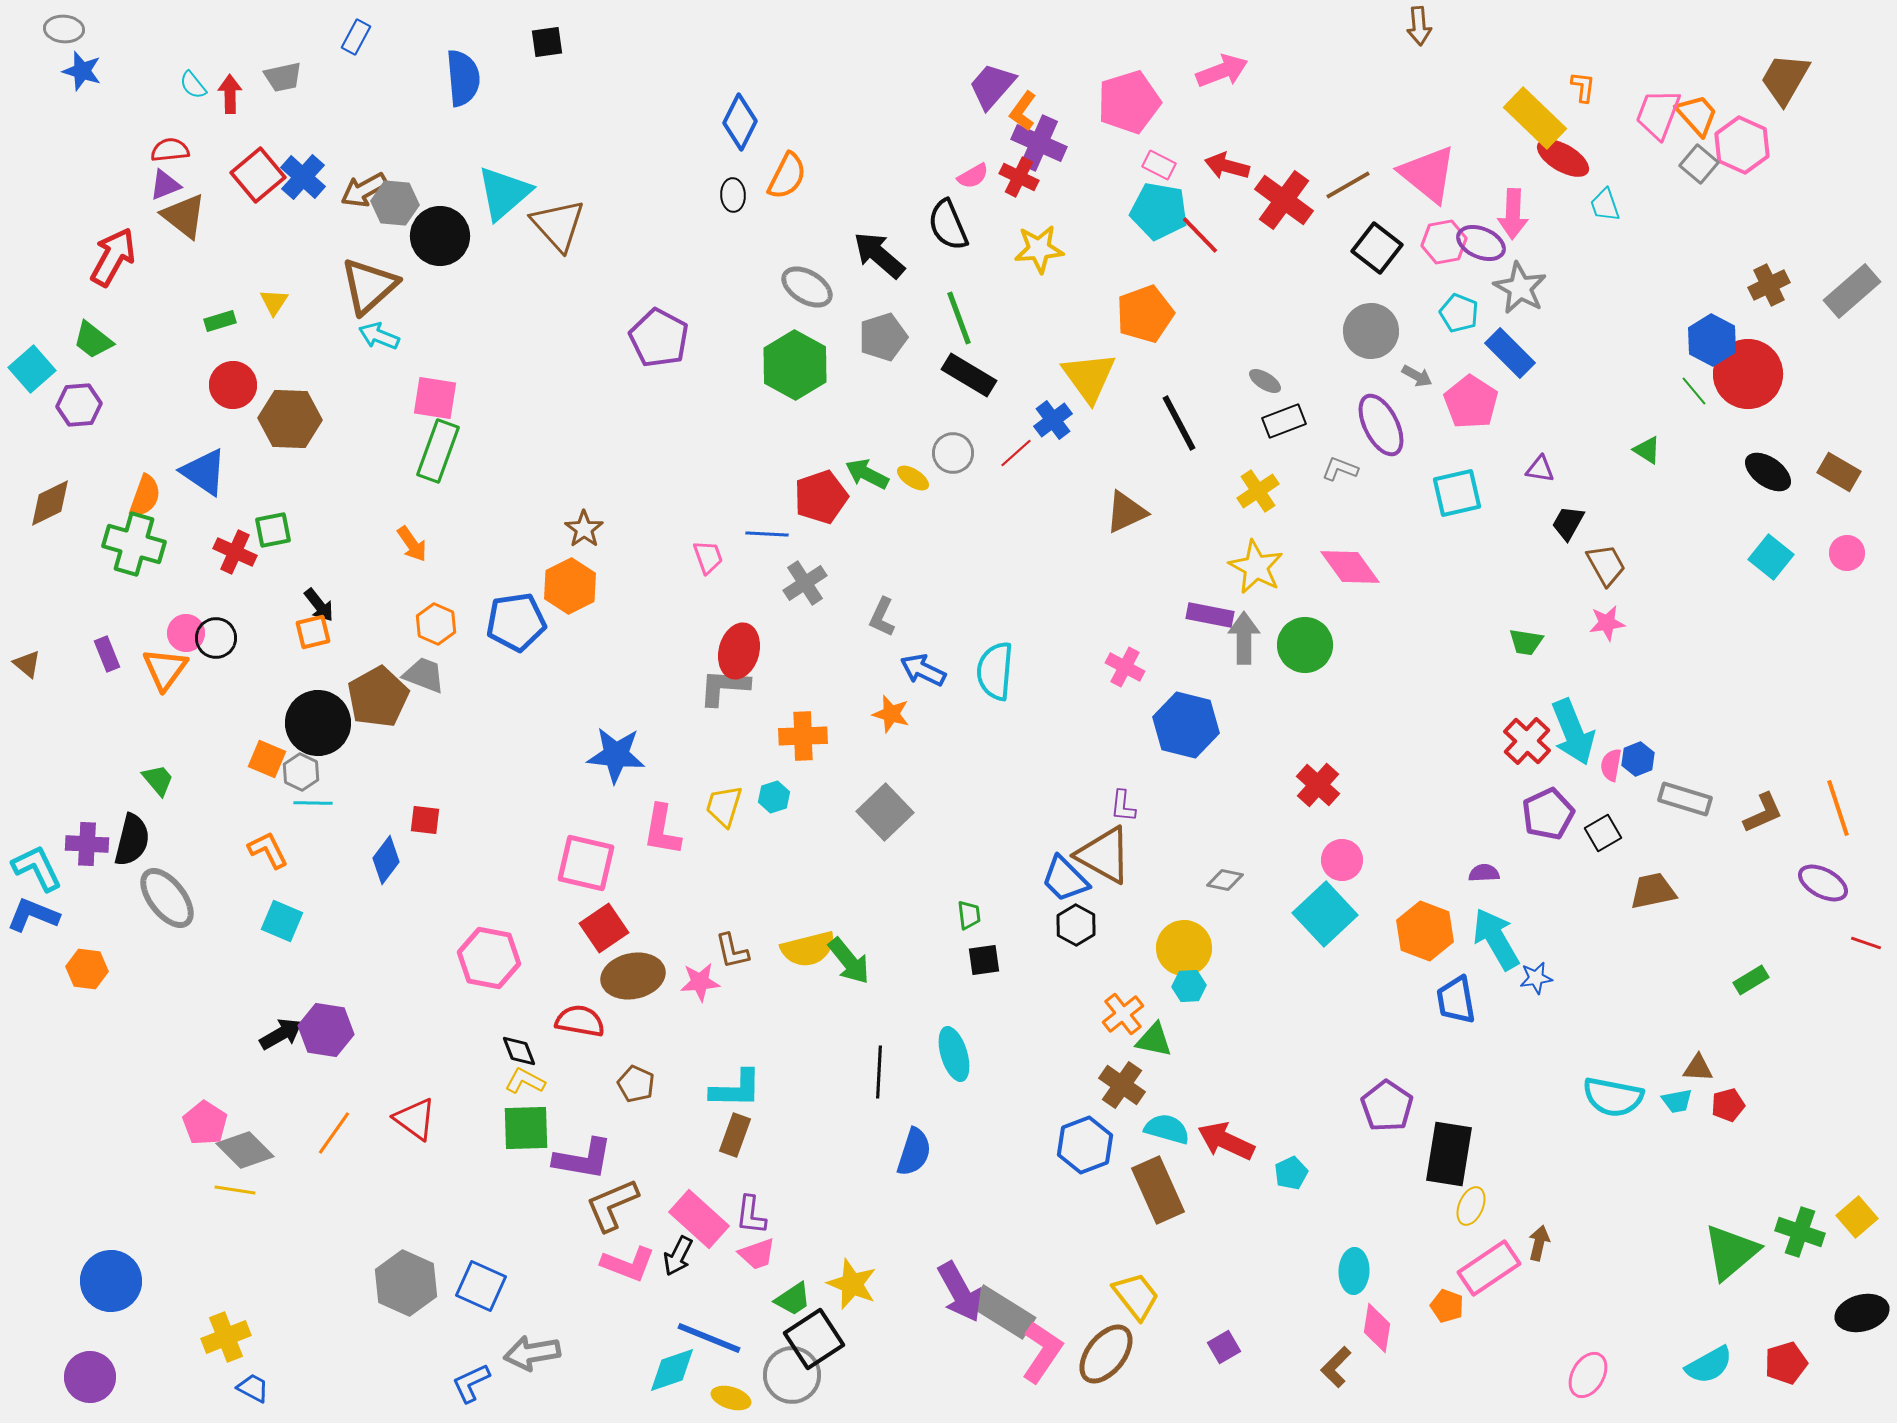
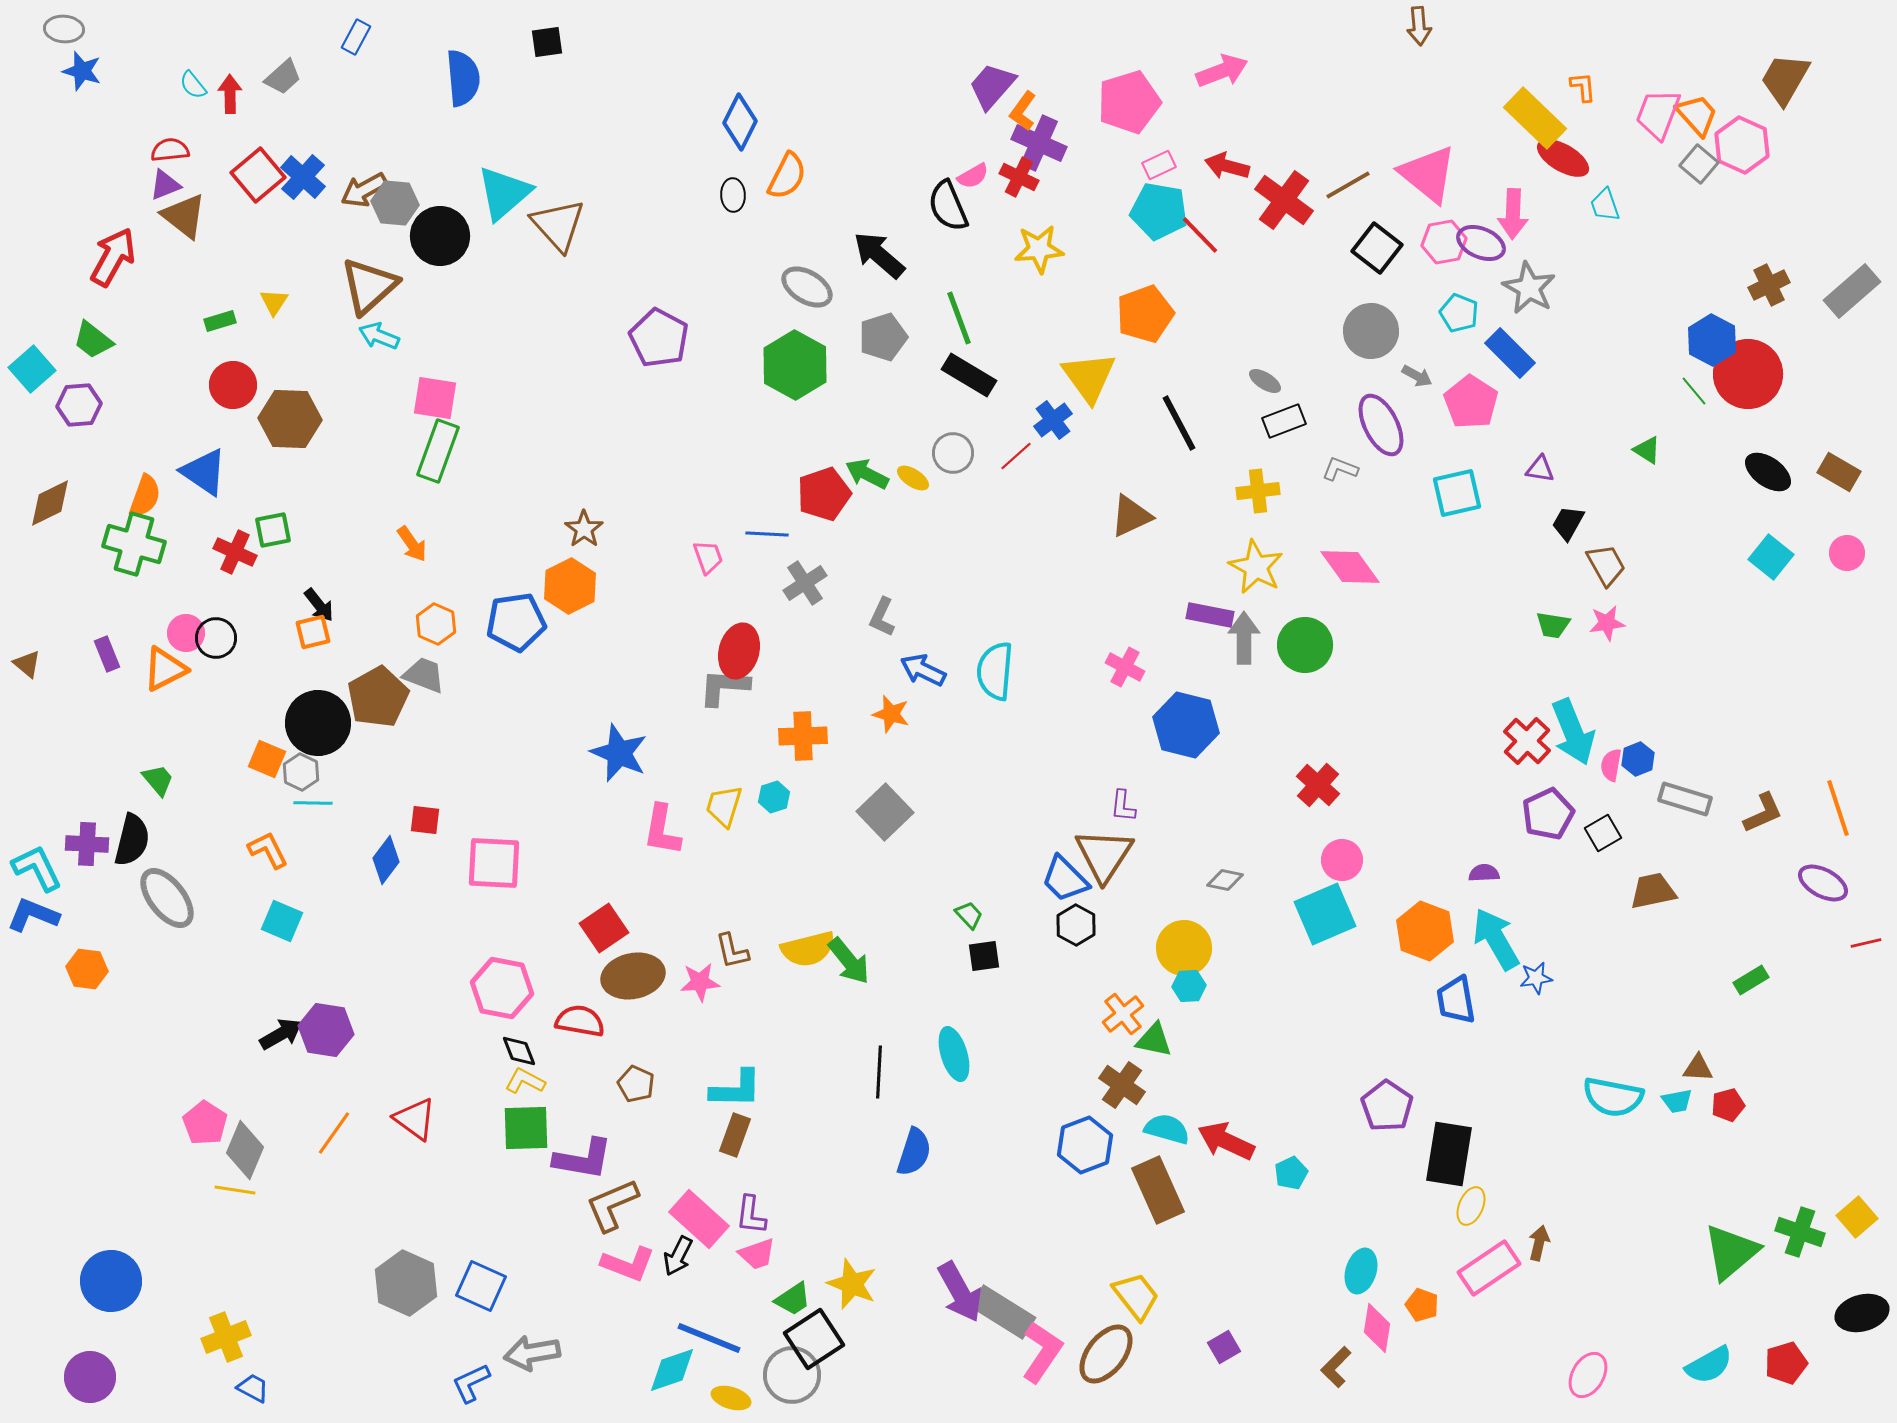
gray trapezoid at (283, 77): rotated 30 degrees counterclockwise
orange L-shape at (1583, 87): rotated 12 degrees counterclockwise
pink rectangle at (1159, 165): rotated 52 degrees counterclockwise
black semicircle at (948, 225): moved 19 px up
gray star at (1520, 288): moved 9 px right
red line at (1016, 453): moved 3 px down
yellow cross at (1258, 491): rotated 27 degrees clockwise
red pentagon at (821, 497): moved 3 px right, 3 px up
brown triangle at (1126, 512): moved 5 px right, 4 px down
green trapezoid at (1526, 642): moved 27 px right, 17 px up
orange triangle at (165, 669): rotated 27 degrees clockwise
blue star at (616, 755): moved 3 px right, 2 px up; rotated 18 degrees clockwise
brown triangle at (1104, 855): rotated 34 degrees clockwise
pink square at (586, 863): moved 92 px left; rotated 10 degrees counterclockwise
cyan square at (1325, 914): rotated 20 degrees clockwise
green trapezoid at (969, 915): rotated 36 degrees counterclockwise
red line at (1866, 943): rotated 32 degrees counterclockwise
pink hexagon at (489, 958): moved 13 px right, 30 px down
black square at (984, 960): moved 4 px up
gray diamond at (245, 1150): rotated 68 degrees clockwise
cyan ellipse at (1354, 1271): moved 7 px right; rotated 15 degrees clockwise
orange pentagon at (1447, 1306): moved 25 px left, 1 px up
